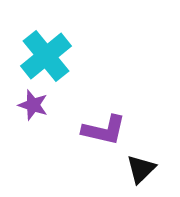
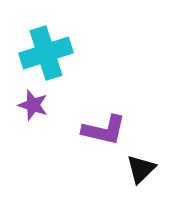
cyan cross: moved 3 px up; rotated 21 degrees clockwise
